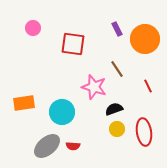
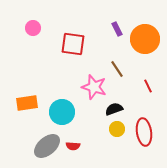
orange rectangle: moved 3 px right
